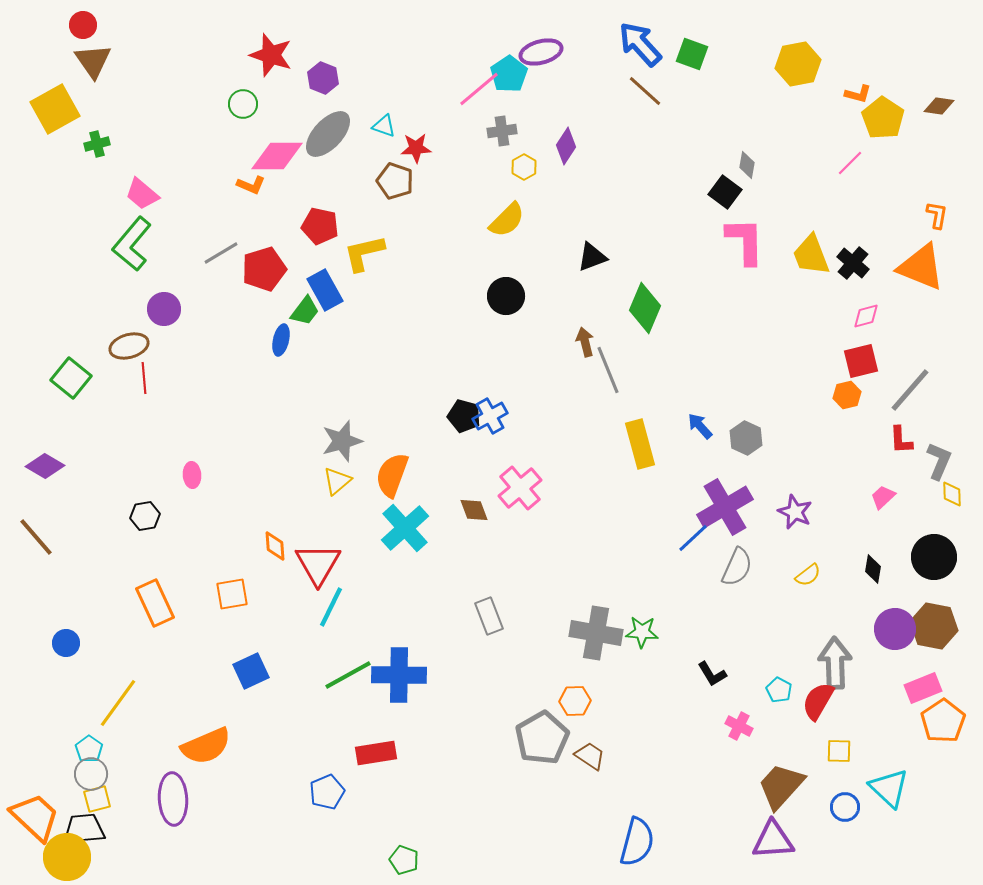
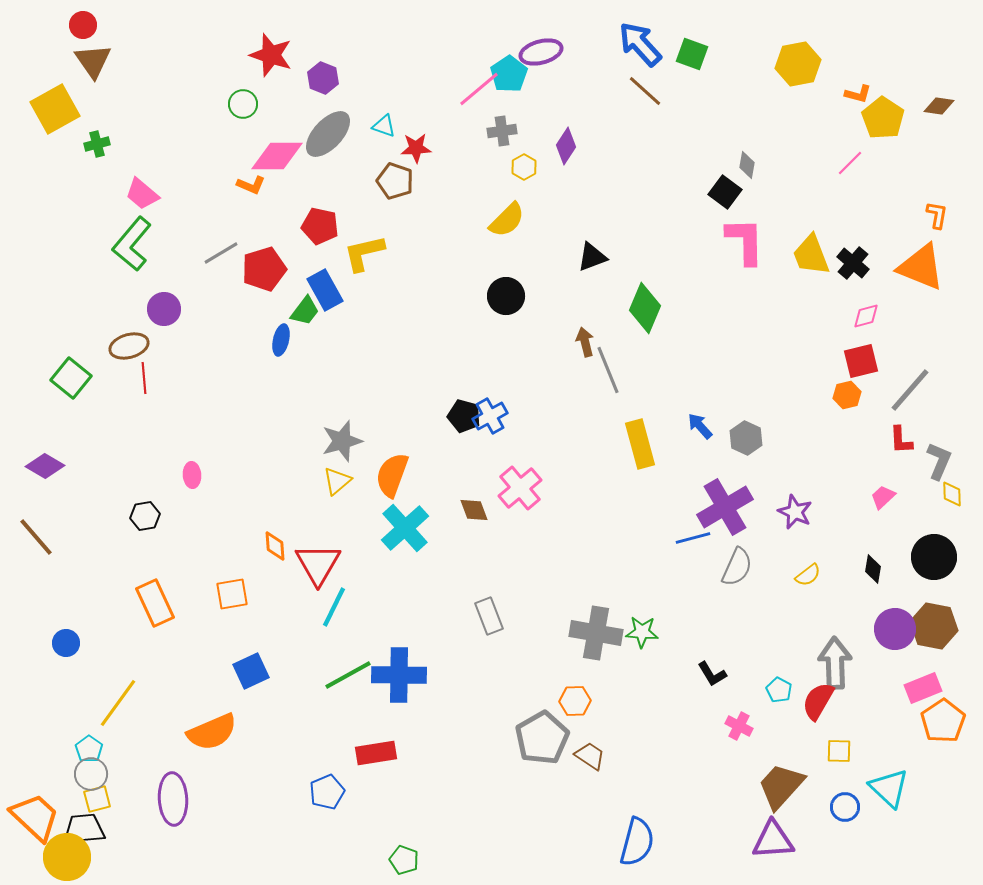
blue line at (693, 538): rotated 28 degrees clockwise
cyan line at (331, 607): moved 3 px right
orange semicircle at (206, 746): moved 6 px right, 14 px up
